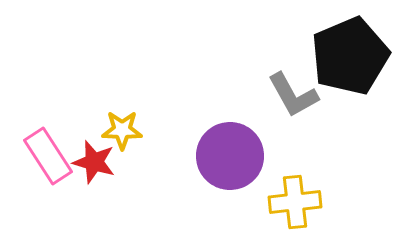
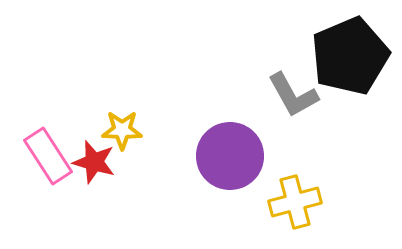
yellow cross: rotated 9 degrees counterclockwise
